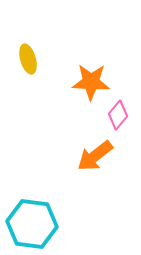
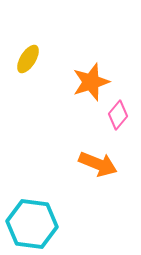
yellow ellipse: rotated 48 degrees clockwise
orange star: rotated 21 degrees counterclockwise
orange arrow: moved 3 px right, 8 px down; rotated 120 degrees counterclockwise
